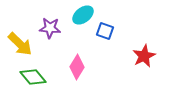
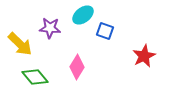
green diamond: moved 2 px right
